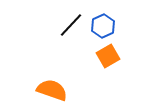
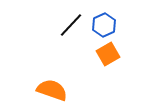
blue hexagon: moved 1 px right, 1 px up
orange square: moved 2 px up
